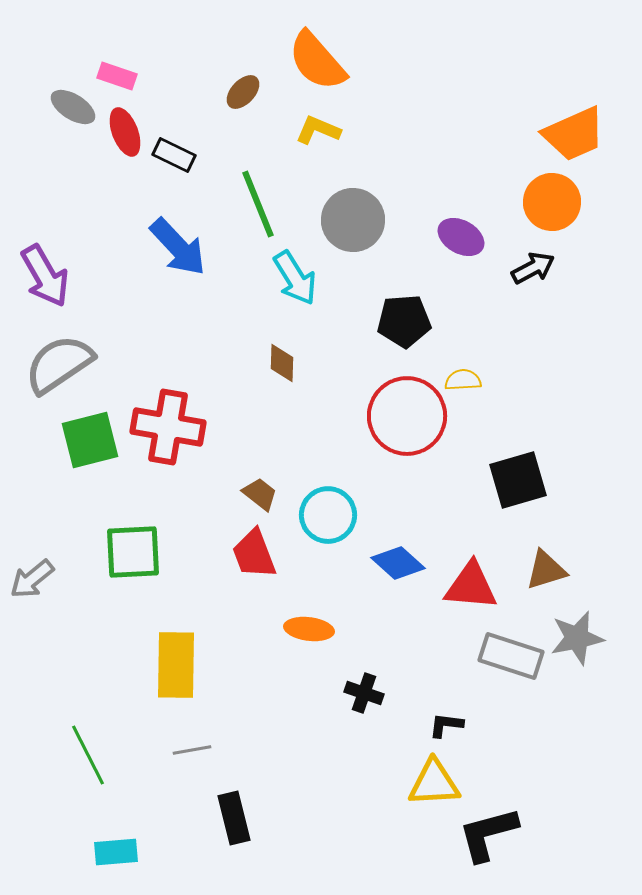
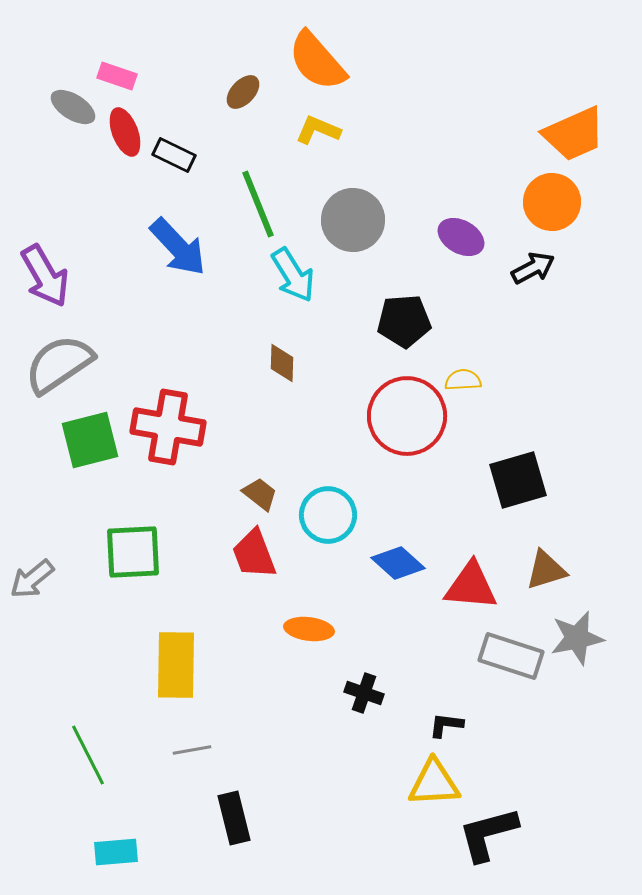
cyan arrow at (295, 278): moved 2 px left, 3 px up
